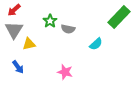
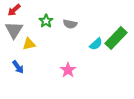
green rectangle: moved 3 px left, 21 px down
green star: moved 4 px left
gray semicircle: moved 2 px right, 5 px up
pink star: moved 3 px right, 2 px up; rotated 21 degrees clockwise
